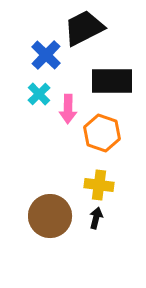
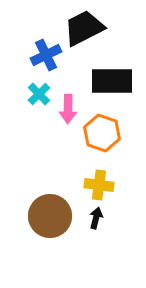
blue cross: rotated 20 degrees clockwise
